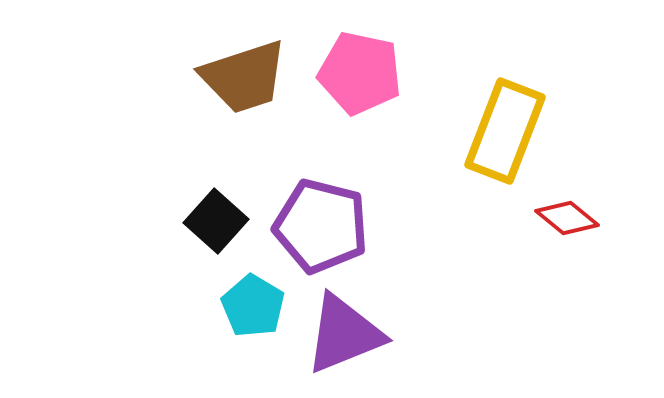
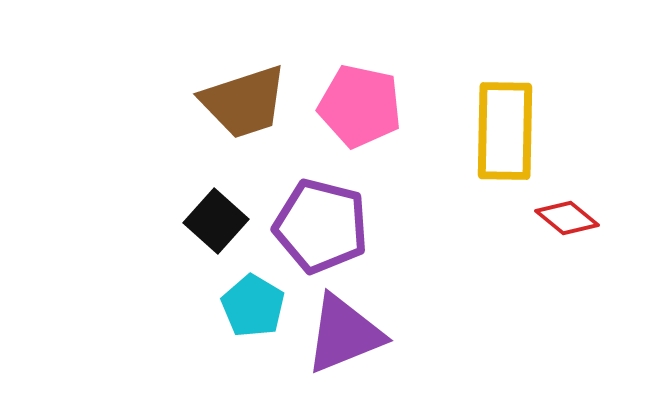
pink pentagon: moved 33 px down
brown trapezoid: moved 25 px down
yellow rectangle: rotated 20 degrees counterclockwise
